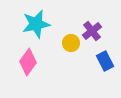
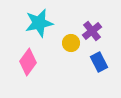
cyan star: moved 3 px right, 1 px up
blue rectangle: moved 6 px left, 1 px down
